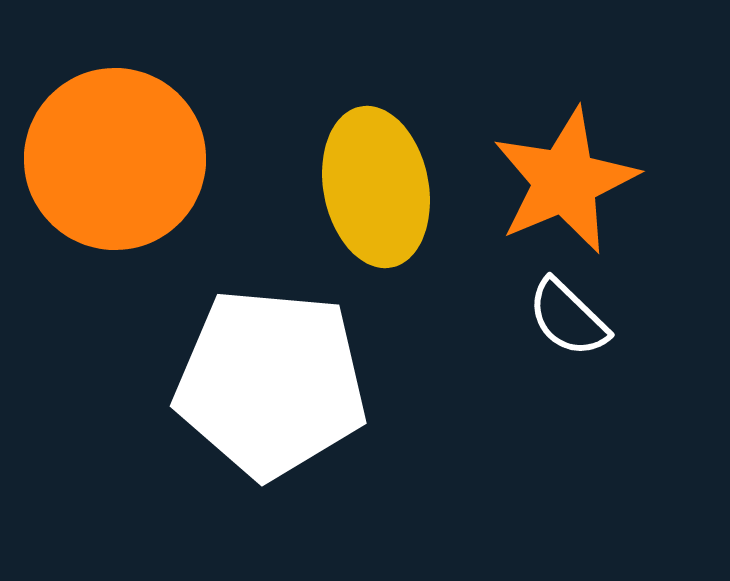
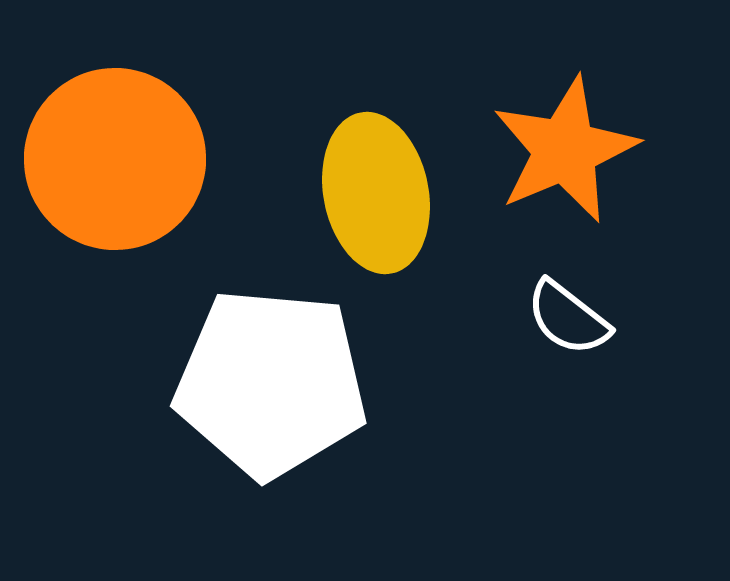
orange star: moved 31 px up
yellow ellipse: moved 6 px down
white semicircle: rotated 6 degrees counterclockwise
